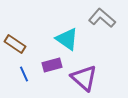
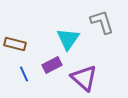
gray L-shape: moved 4 px down; rotated 32 degrees clockwise
cyan triangle: moved 1 px right; rotated 30 degrees clockwise
brown rectangle: rotated 20 degrees counterclockwise
purple rectangle: rotated 12 degrees counterclockwise
